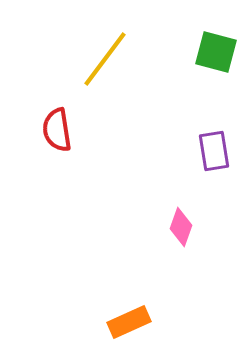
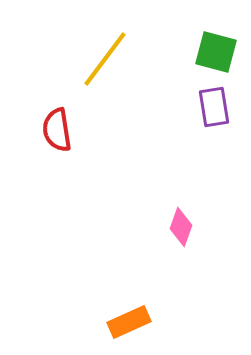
purple rectangle: moved 44 px up
